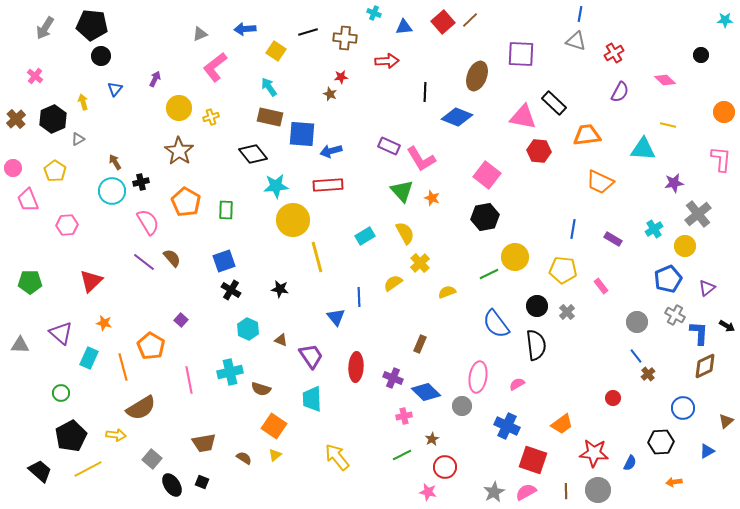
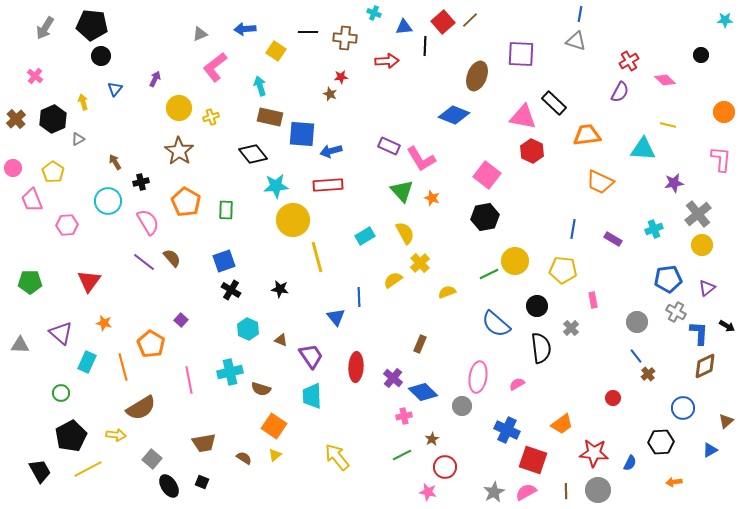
black line at (308, 32): rotated 18 degrees clockwise
red cross at (614, 53): moved 15 px right, 8 px down
cyan arrow at (269, 87): moved 9 px left, 1 px up; rotated 18 degrees clockwise
black line at (425, 92): moved 46 px up
blue diamond at (457, 117): moved 3 px left, 2 px up
red hexagon at (539, 151): moved 7 px left; rotated 20 degrees clockwise
yellow pentagon at (55, 171): moved 2 px left, 1 px down
cyan circle at (112, 191): moved 4 px left, 10 px down
pink trapezoid at (28, 200): moved 4 px right
cyan cross at (654, 229): rotated 12 degrees clockwise
yellow circle at (685, 246): moved 17 px right, 1 px up
yellow circle at (515, 257): moved 4 px down
blue pentagon at (668, 279): rotated 16 degrees clockwise
red triangle at (91, 281): moved 2 px left; rotated 10 degrees counterclockwise
yellow semicircle at (393, 283): moved 3 px up
pink rectangle at (601, 286): moved 8 px left, 14 px down; rotated 28 degrees clockwise
gray cross at (567, 312): moved 4 px right, 16 px down
gray cross at (675, 315): moved 1 px right, 3 px up
blue semicircle at (496, 324): rotated 12 degrees counterclockwise
black semicircle at (536, 345): moved 5 px right, 3 px down
orange pentagon at (151, 346): moved 2 px up
cyan rectangle at (89, 358): moved 2 px left, 4 px down
purple cross at (393, 378): rotated 18 degrees clockwise
blue diamond at (426, 392): moved 3 px left
cyan trapezoid at (312, 399): moved 3 px up
blue cross at (507, 426): moved 4 px down
blue triangle at (707, 451): moved 3 px right, 1 px up
black trapezoid at (40, 471): rotated 20 degrees clockwise
black ellipse at (172, 485): moved 3 px left, 1 px down
